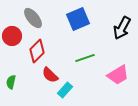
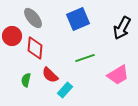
red diamond: moved 2 px left, 3 px up; rotated 40 degrees counterclockwise
green semicircle: moved 15 px right, 2 px up
